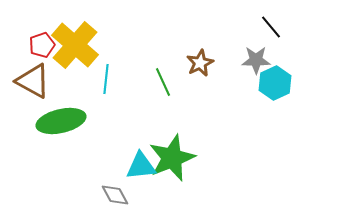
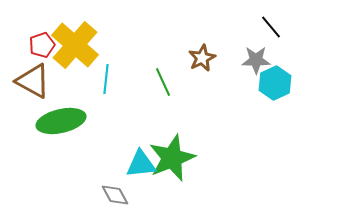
brown star: moved 2 px right, 5 px up
cyan triangle: moved 2 px up
